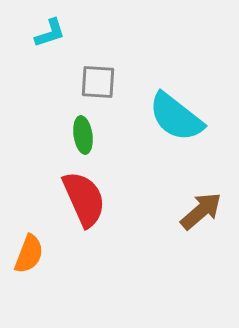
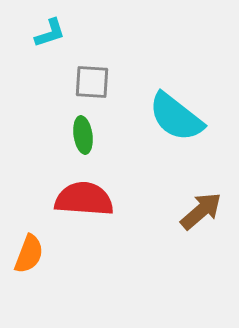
gray square: moved 6 px left
red semicircle: rotated 62 degrees counterclockwise
